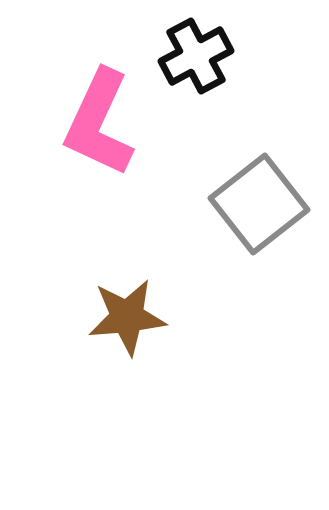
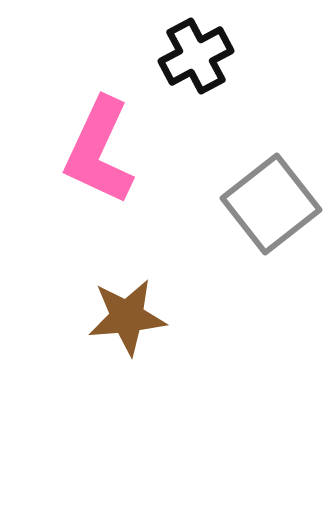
pink L-shape: moved 28 px down
gray square: moved 12 px right
